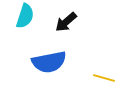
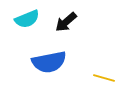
cyan semicircle: moved 2 px right, 3 px down; rotated 50 degrees clockwise
